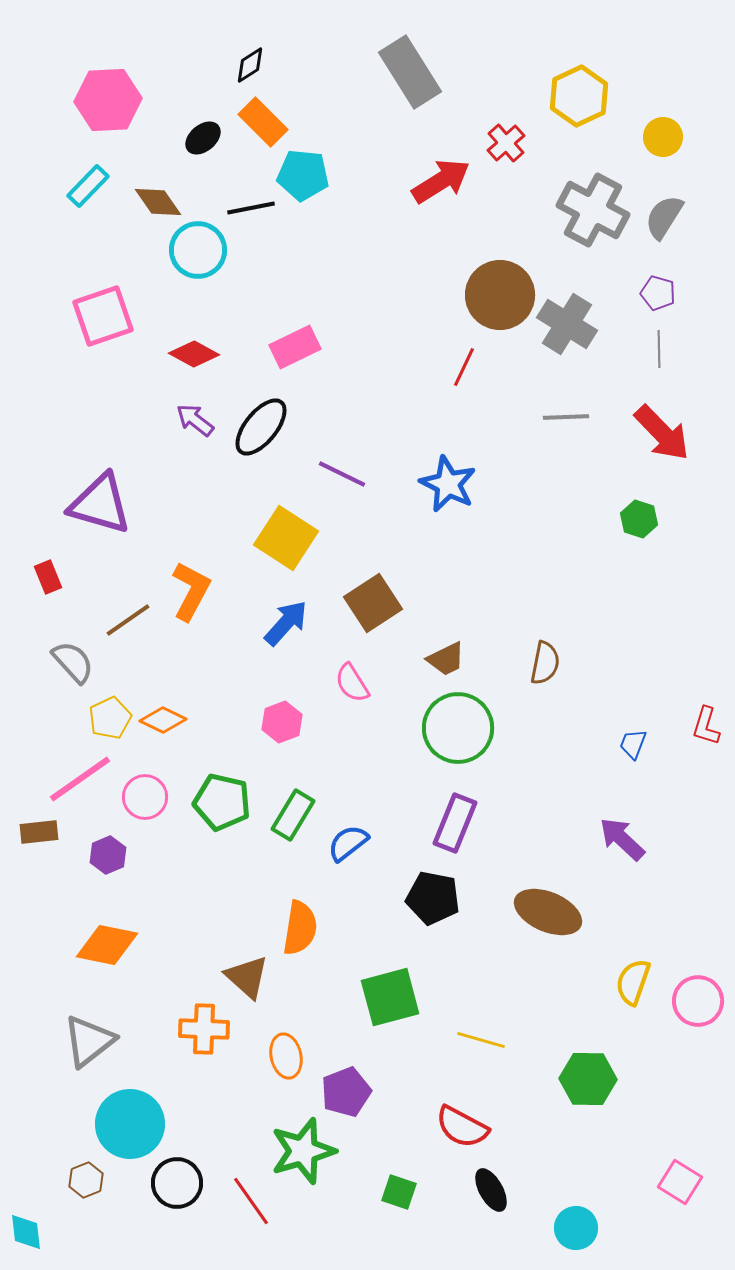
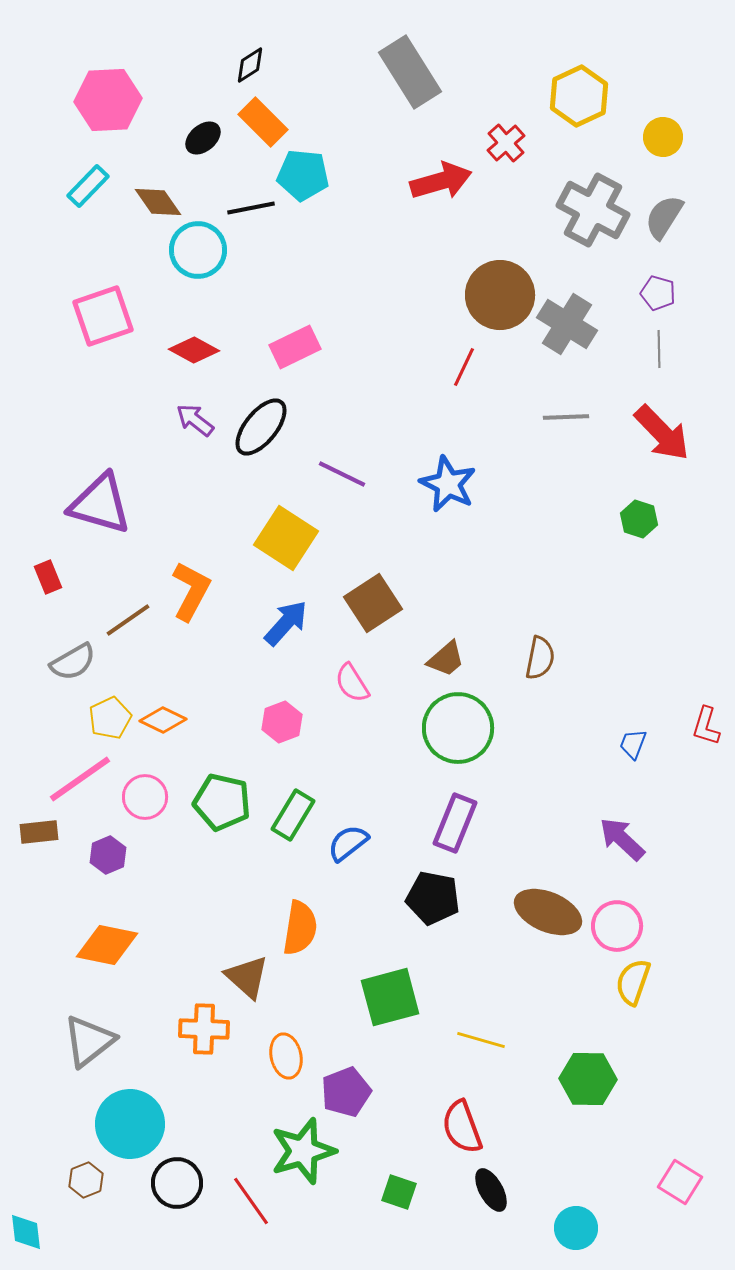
red arrow at (441, 181): rotated 16 degrees clockwise
red diamond at (194, 354): moved 4 px up
brown trapezoid at (446, 659): rotated 15 degrees counterclockwise
gray semicircle at (73, 662): rotated 102 degrees clockwise
brown semicircle at (545, 663): moved 5 px left, 5 px up
pink circle at (698, 1001): moved 81 px left, 75 px up
red semicircle at (462, 1127): rotated 42 degrees clockwise
